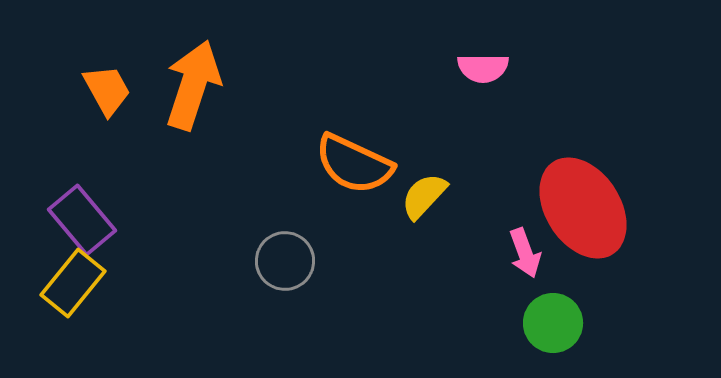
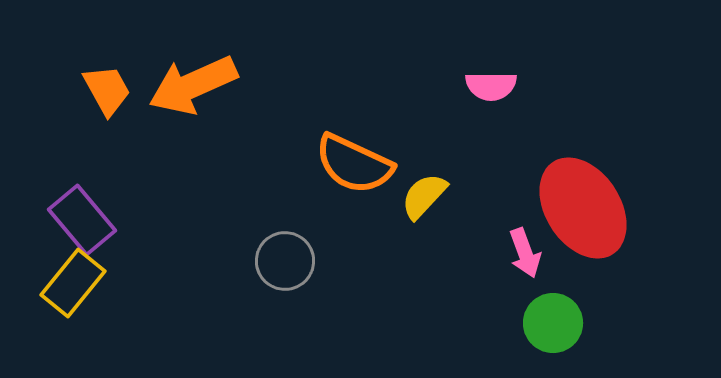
pink semicircle: moved 8 px right, 18 px down
orange arrow: rotated 132 degrees counterclockwise
